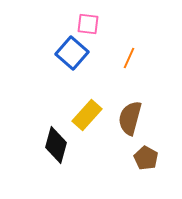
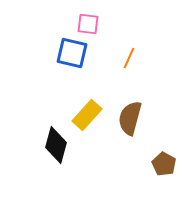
blue square: rotated 28 degrees counterclockwise
brown pentagon: moved 18 px right, 6 px down
